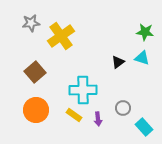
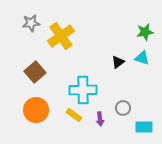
green star: rotated 18 degrees counterclockwise
purple arrow: moved 2 px right
cyan rectangle: rotated 48 degrees counterclockwise
